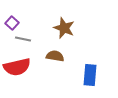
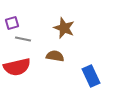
purple square: rotated 32 degrees clockwise
blue rectangle: moved 1 px right, 1 px down; rotated 30 degrees counterclockwise
